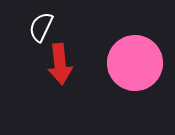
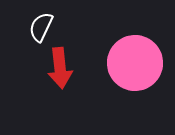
red arrow: moved 4 px down
